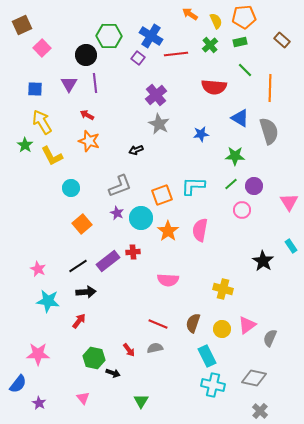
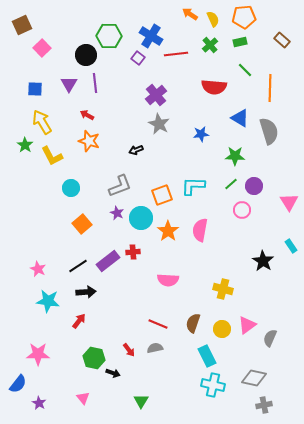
yellow semicircle at (216, 21): moved 3 px left, 2 px up
gray cross at (260, 411): moved 4 px right, 6 px up; rotated 35 degrees clockwise
